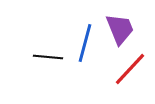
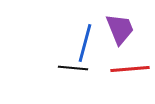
black line: moved 25 px right, 11 px down
red line: rotated 42 degrees clockwise
